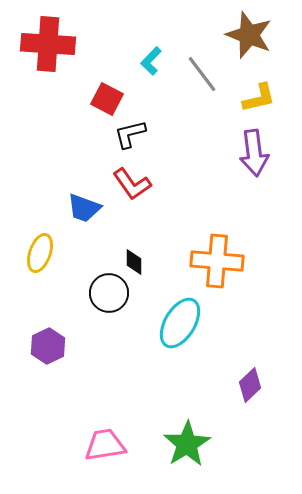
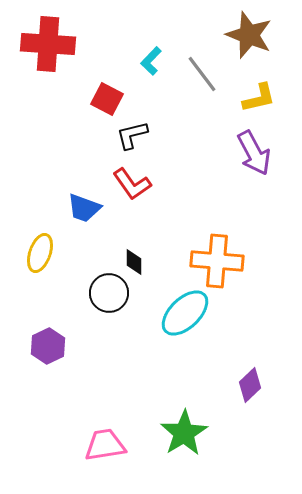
black L-shape: moved 2 px right, 1 px down
purple arrow: rotated 21 degrees counterclockwise
cyan ellipse: moved 5 px right, 10 px up; rotated 15 degrees clockwise
green star: moved 3 px left, 11 px up
